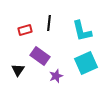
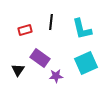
black line: moved 2 px right, 1 px up
cyan L-shape: moved 2 px up
purple rectangle: moved 2 px down
purple star: rotated 16 degrees clockwise
